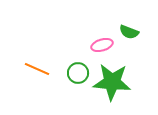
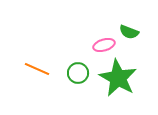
pink ellipse: moved 2 px right
green star: moved 6 px right, 4 px up; rotated 24 degrees clockwise
